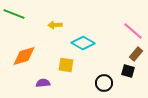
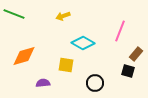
yellow arrow: moved 8 px right, 9 px up; rotated 16 degrees counterclockwise
pink line: moved 13 px left; rotated 70 degrees clockwise
black circle: moved 9 px left
